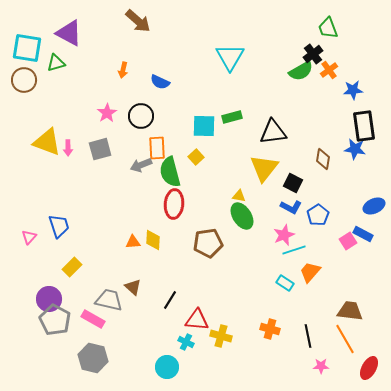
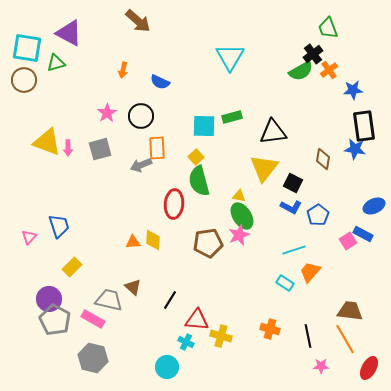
green semicircle at (170, 172): moved 29 px right, 9 px down
pink star at (284, 235): moved 45 px left
